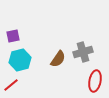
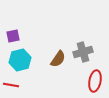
red line: rotated 49 degrees clockwise
